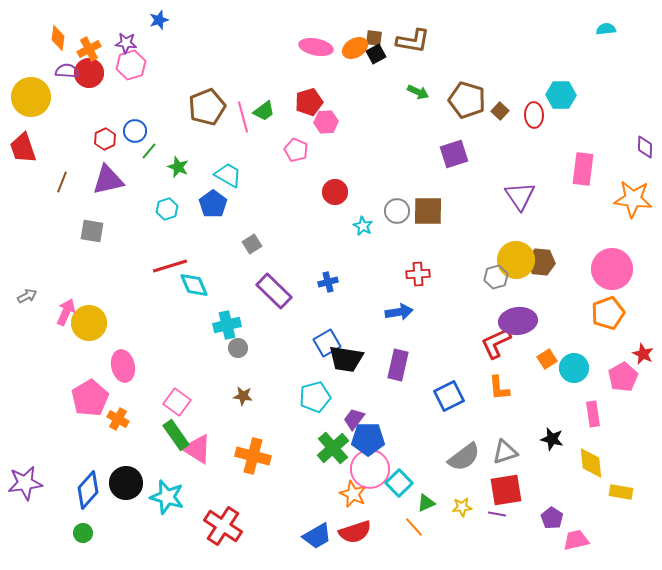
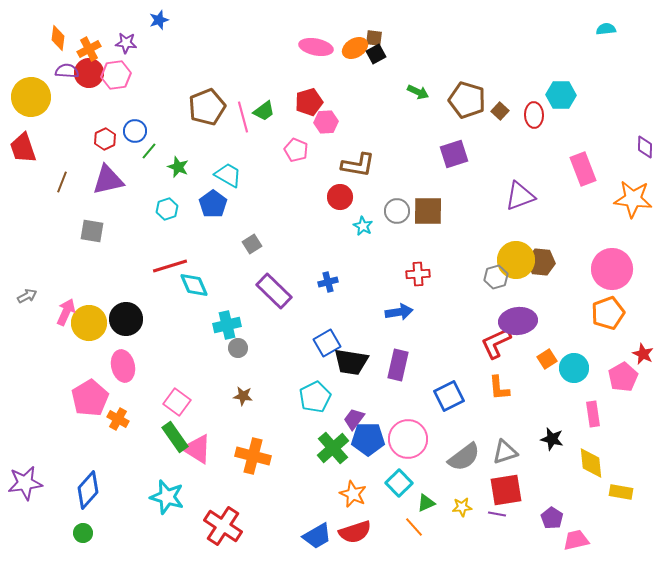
brown L-shape at (413, 41): moved 55 px left, 124 px down
pink hexagon at (131, 65): moved 15 px left, 10 px down; rotated 8 degrees clockwise
pink rectangle at (583, 169): rotated 28 degrees counterclockwise
red circle at (335, 192): moved 5 px right, 5 px down
purple triangle at (520, 196): rotated 44 degrees clockwise
black trapezoid at (346, 359): moved 5 px right, 3 px down
cyan pentagon at (315, 397): rotated 12 degrees counterclockwise
green rectangle at (176, 435): moved 1 px left, 2 px down
pink circle at (370, 469): moved 38 px right, 30 px up
black circle at (126, 483): moved 164 px up
